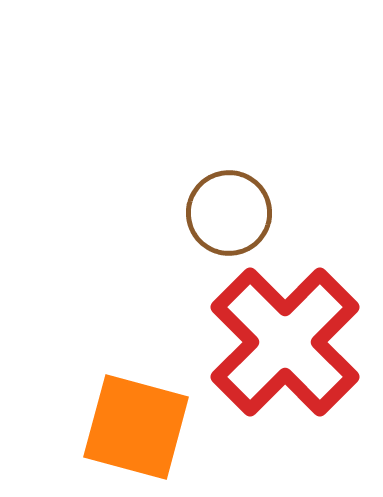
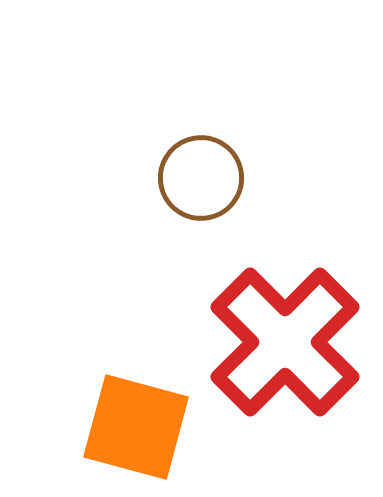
brown circle: moved 28 px left, 35 px up
